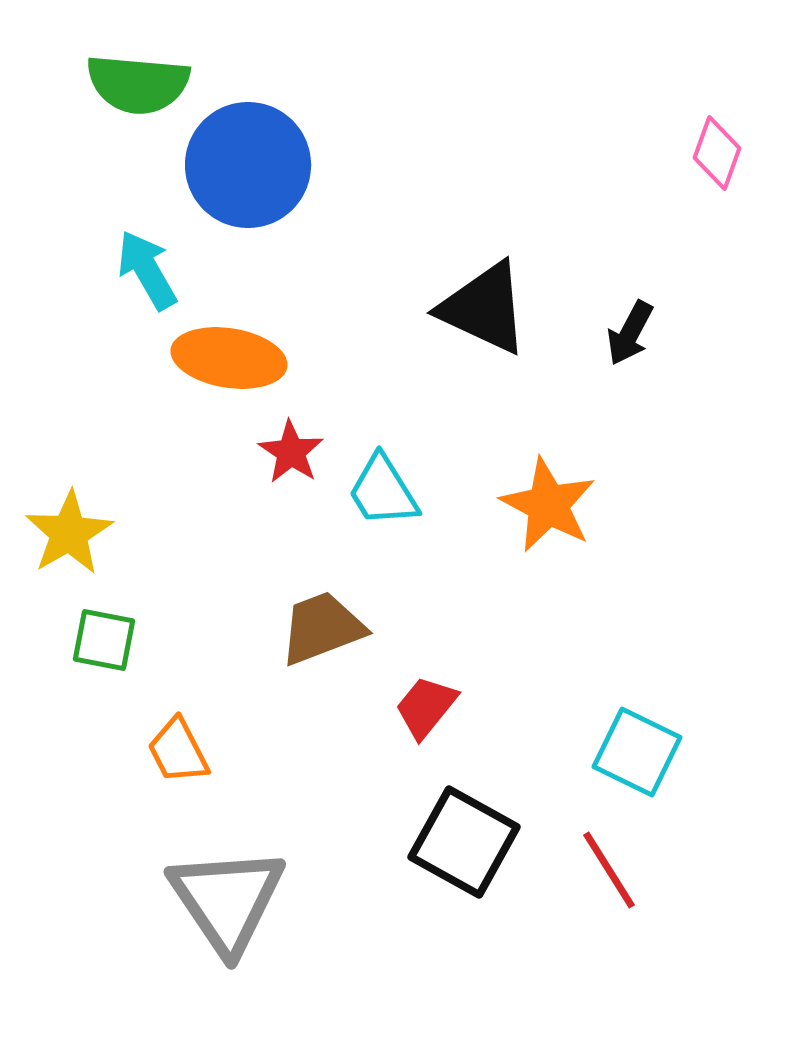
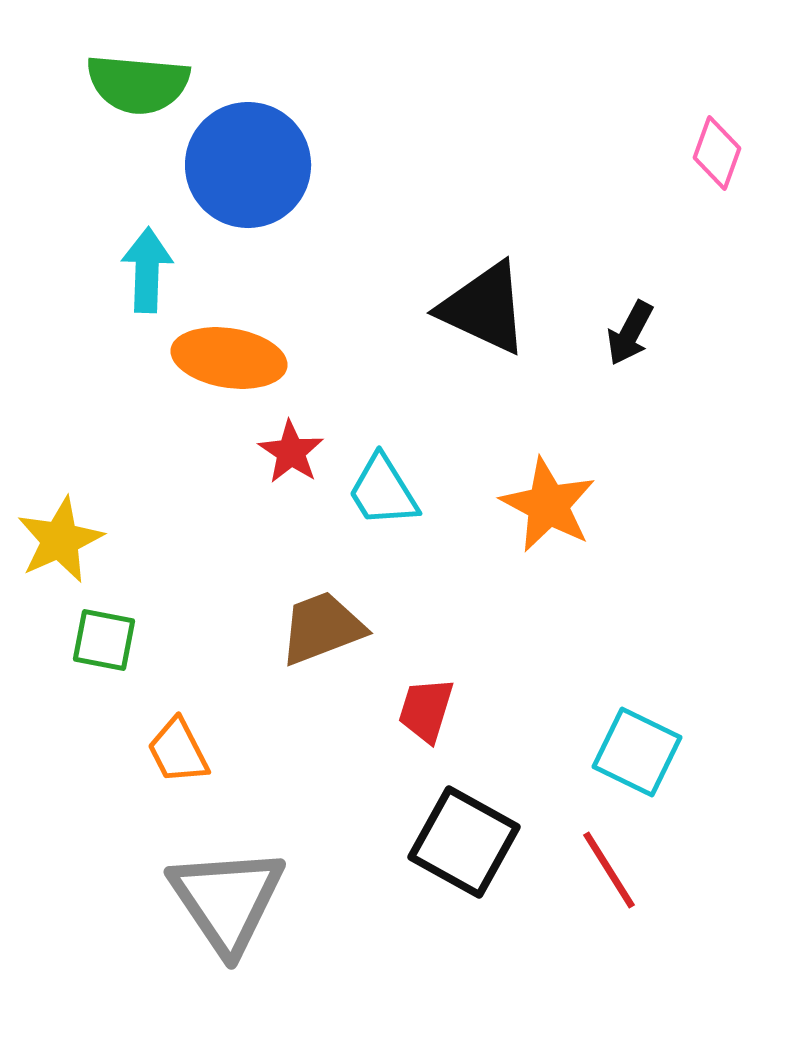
cyan arrow: rotated 32 degrees clockwise
yellow star: moved 9 px left, 7 px down; rotated 6 degrees clockwise
red trapezoid: moved 3 px down; rotated 22 degrees counterclockwise
